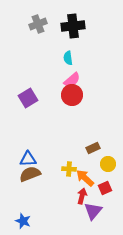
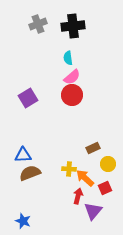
pink semicircle: moved 3 px up
blue triangle: moved 5 px left, 4 px up
brown semicircle: moved 1 px up
red arrow: moved 4 px left
